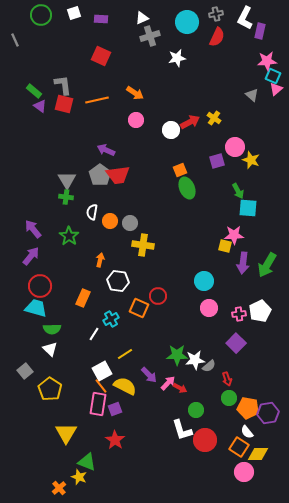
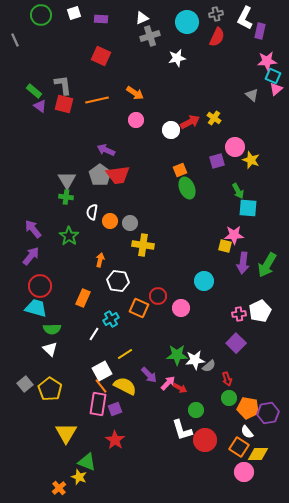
pink circle at (209, 308): moved 28 px left
gray square at (25, 371): moved 13 px down
